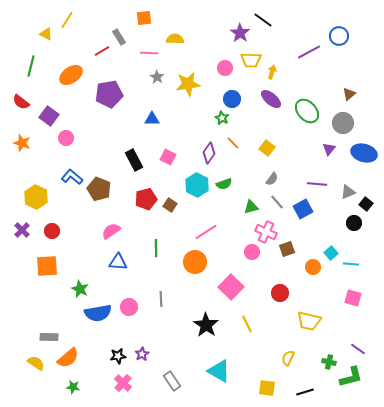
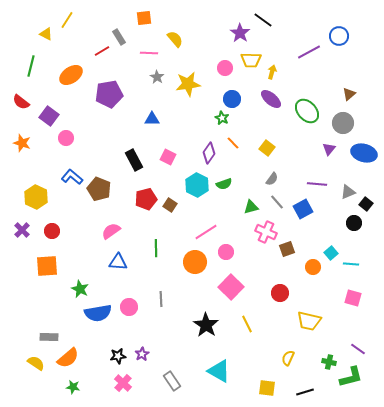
yellow semicircle at (175, 39): rotated 48 degrees clockwise
pink circle at (252, 252): moved 26 px left
